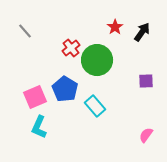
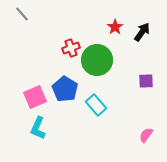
gray line: moved 3 px left, 17 px up
red cross: rotated 18 degrees clockwise
cyan rectangle: moved 1 px right, 1 px up
cyan L-shape: moved 1 px left, 1 px down
